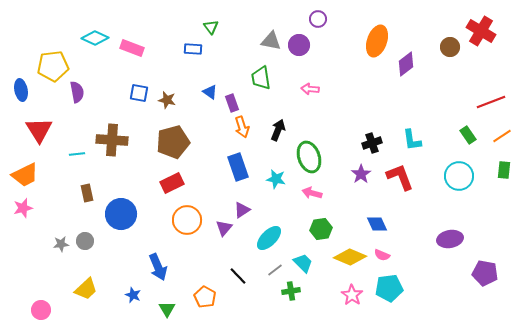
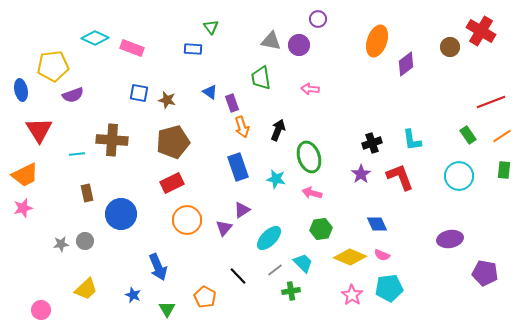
purple semicircle at (77, 92): moved 4 px left, 3 px down; rotated 80 degrees clockwise
